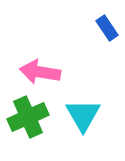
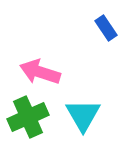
blue rectangle: moved 1 px left
pink arrow: rotated 9 degrees clockwise
